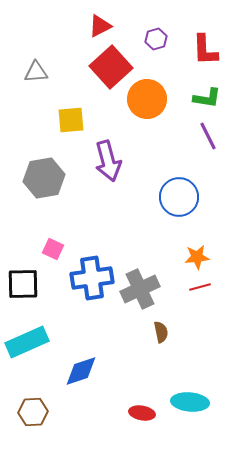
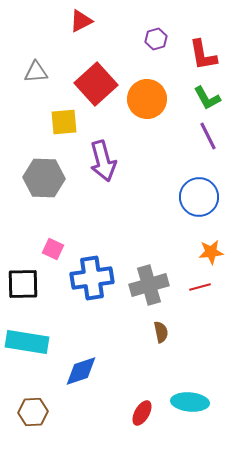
red triangle: moved 19 px left, 5 px up
red L-shape: moved 2 px left, 5 px down; rotated 8 degrees counterclockwise
red square: moved 15 px left, 17 px down
green L-shape: rotated 52 degrees clockwise
yellow square: moved 7 px left, 2 px down
purple arrow: moved 5 px left
gray hexagon: rotated 12 degrees clockwise
blue circle: moved 20 px right
orange star: moved 14 px right, 5 px up
gray cross: moved 9 px right, 4 px up; rotated 9 degrees clockwise
cyan rectangle: rotated 33 degrees clockwise
red ellipse: rotated 70 degrees counterclockwise
